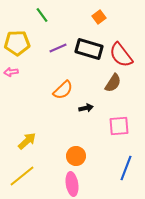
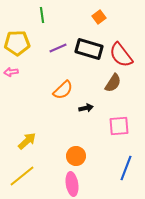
green line: rotated 28 degrees clockwise
